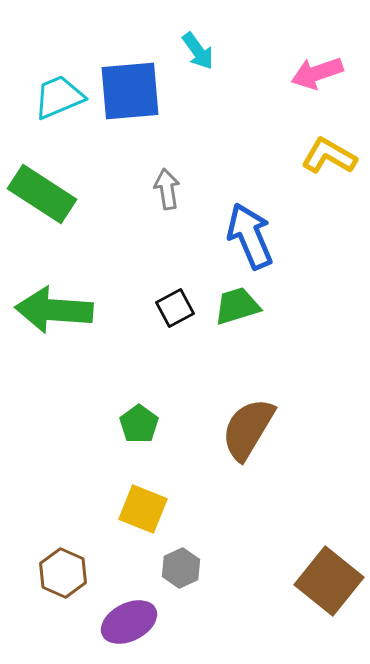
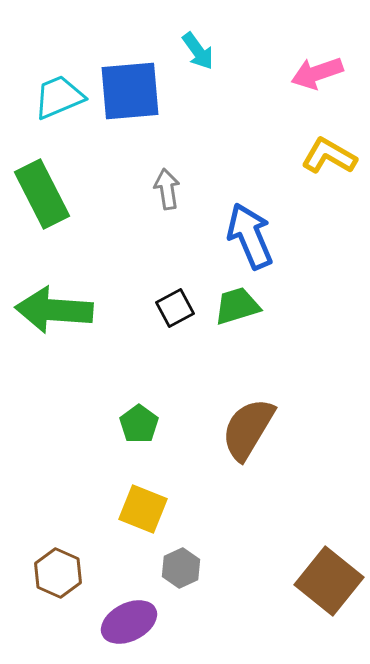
green rectangle: rotated 30 degrees clockwise
brown hexagon: moved 5 px left
